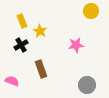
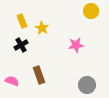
yellow star: moved 2 px right, 3 px up
brown rectangle: moved 2 px left, 6 px down
